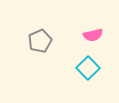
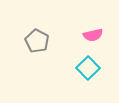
gray pentagon: moved 3 px left; rotated 20 degrees counterclockwise
